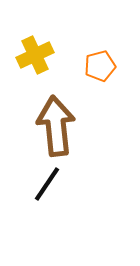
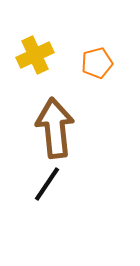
orange pentagon: moved 3 px left, 3 px up
brown arrow: moved 1 px left, 2 px down
